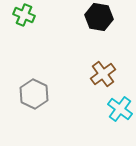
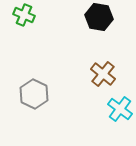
brown cross: rotated 15 degrees counterclockwise
